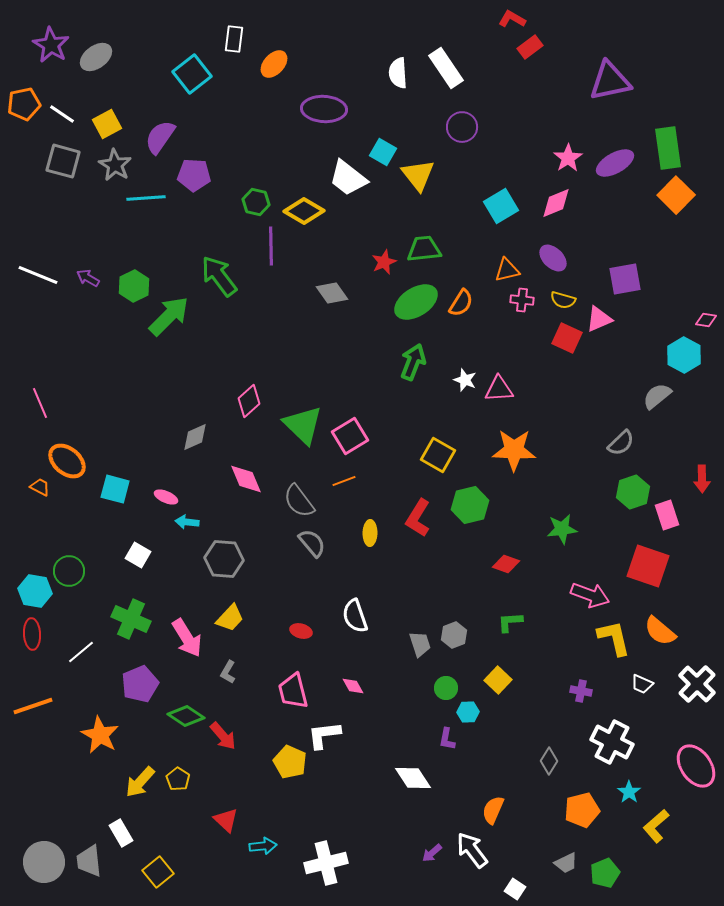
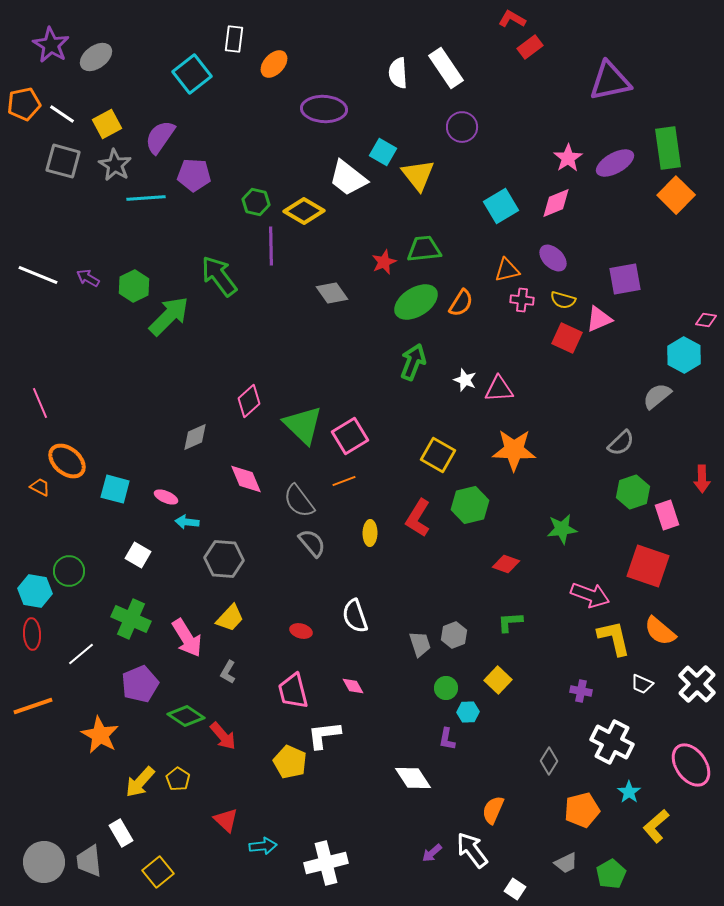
white line at (81, 652): moved 2 px down
pink ellipse at (696, 766): moved 5 px left, 1 px up
green pentagon at (605, 873): moved 6 px right, 1 px down; rotated 8 degrees counterclockwise
